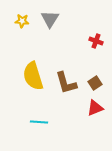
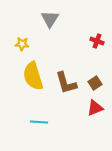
yellow star: moved 23 px down
red cross: moved 1 px right
